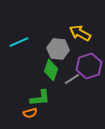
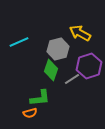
gray hexagon: rotated 20 degrees counterclockwise
